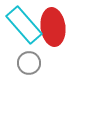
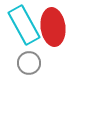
cyan rectangle: rotated 12 degrees clockwise
